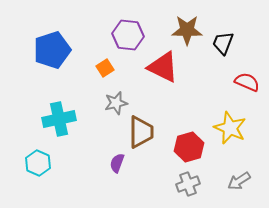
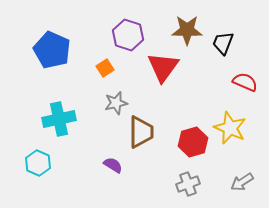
purple hexagon: rotated 12 degrees clockwise
blue pentagon: rotated 30 degrees counterclockwise
red triangle: rotated 40 degrees clockwise
red semicircle: moved 2 px left
red hexagon: moved 4 px right, 5 px up
purple semicircle: moved 4 px left, 2 px down; rotated 102 degrees clockwise
gray arrow: moved 3 px right, 1 px down
